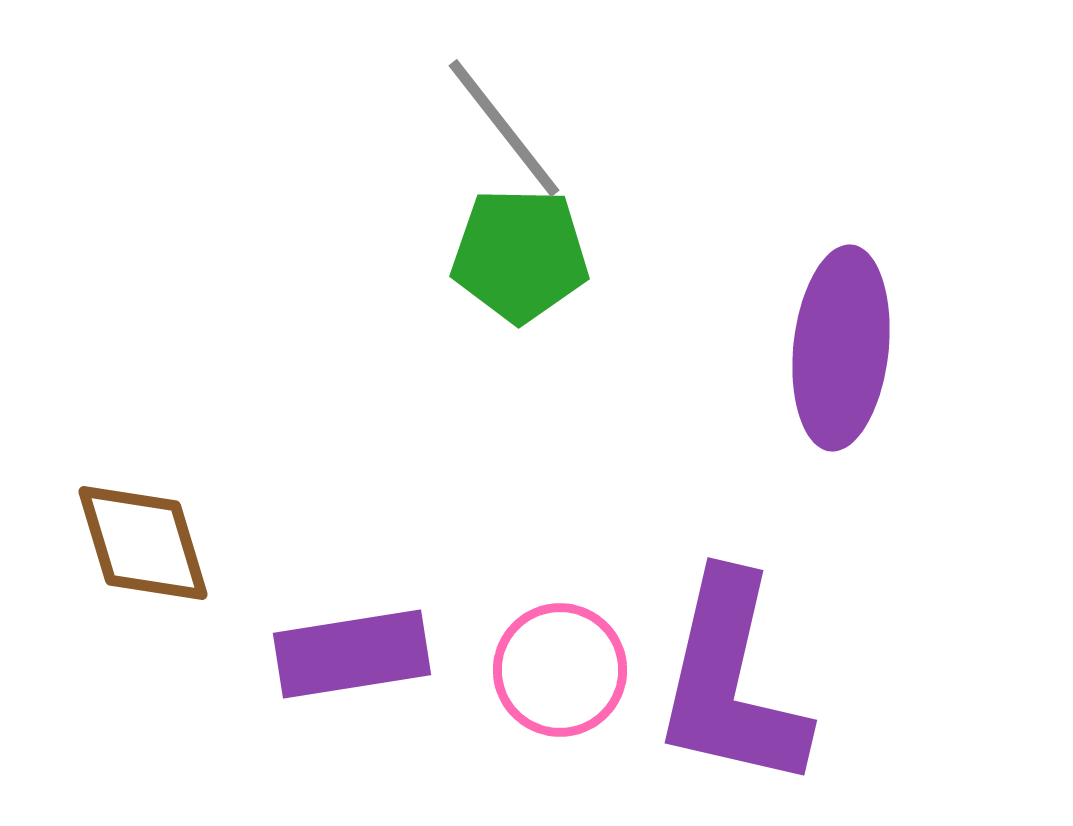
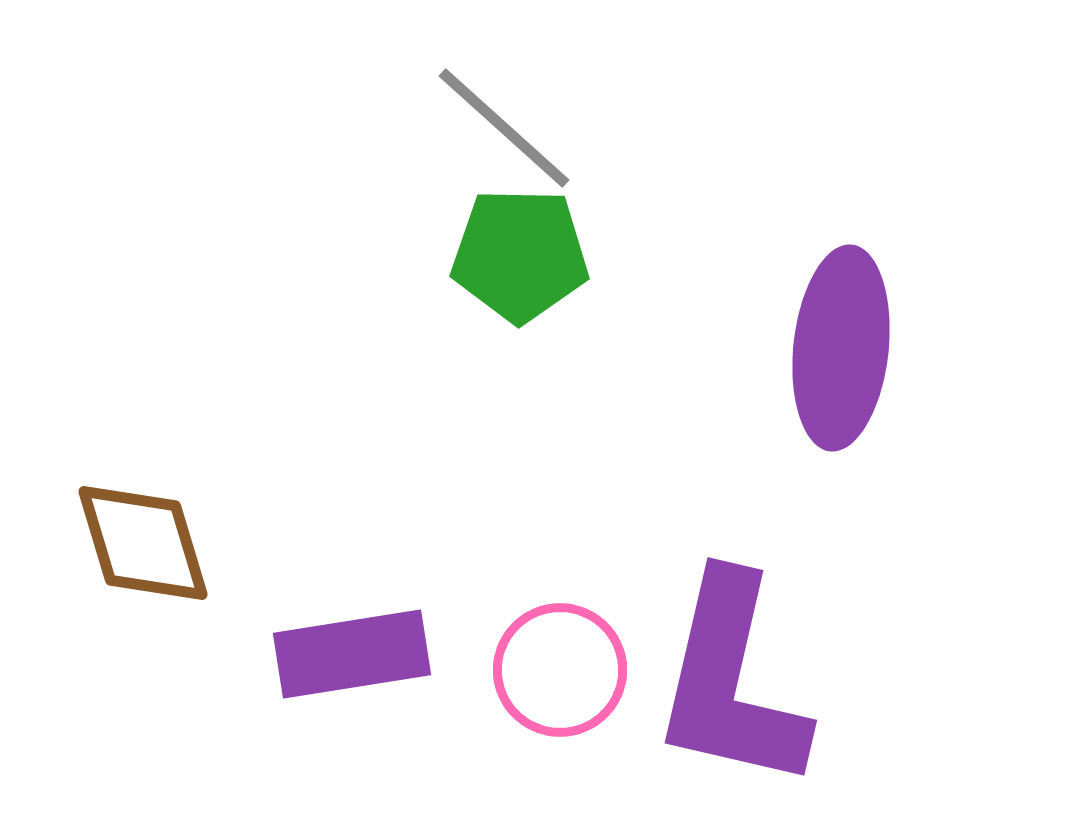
gray line: rotated 10 degrees counterclockwise
